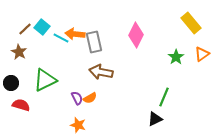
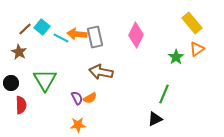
yellow rectangle: moved 1 px right
orange arrow: moved 2 px right
gray rectangle: moved 1 px right, 5 px up
orange triangle: moved 5 px left, 5 px up
green triangle: rotated 35 degrees counterclockwise
green line: moved 3 px up
red semicircle: rotated 72 degrees clockwise
orange star: rotated 21 degrees counterclockwise
